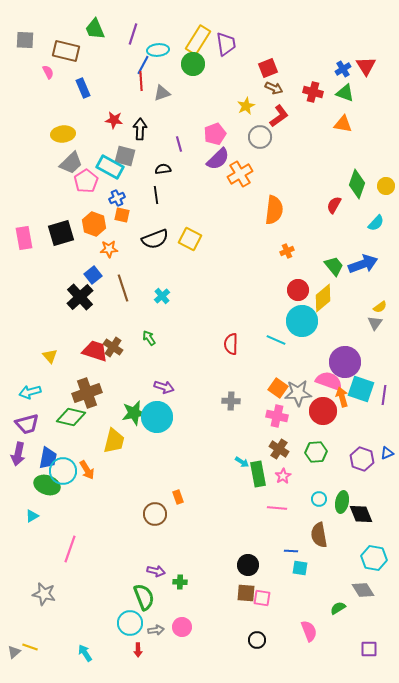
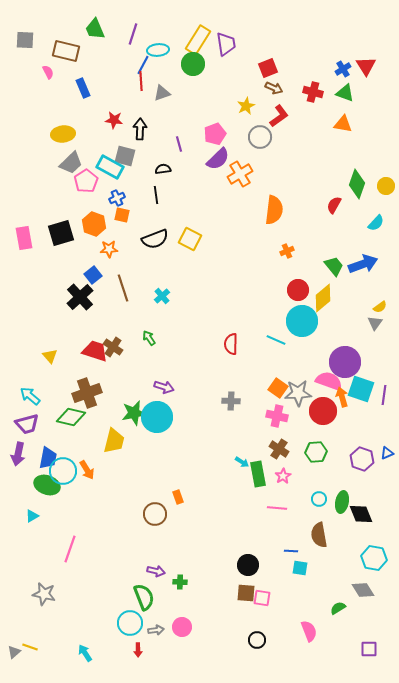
cyan arrow at (30, 392): moved 4 px down; rotated 55 degrees clockwise
